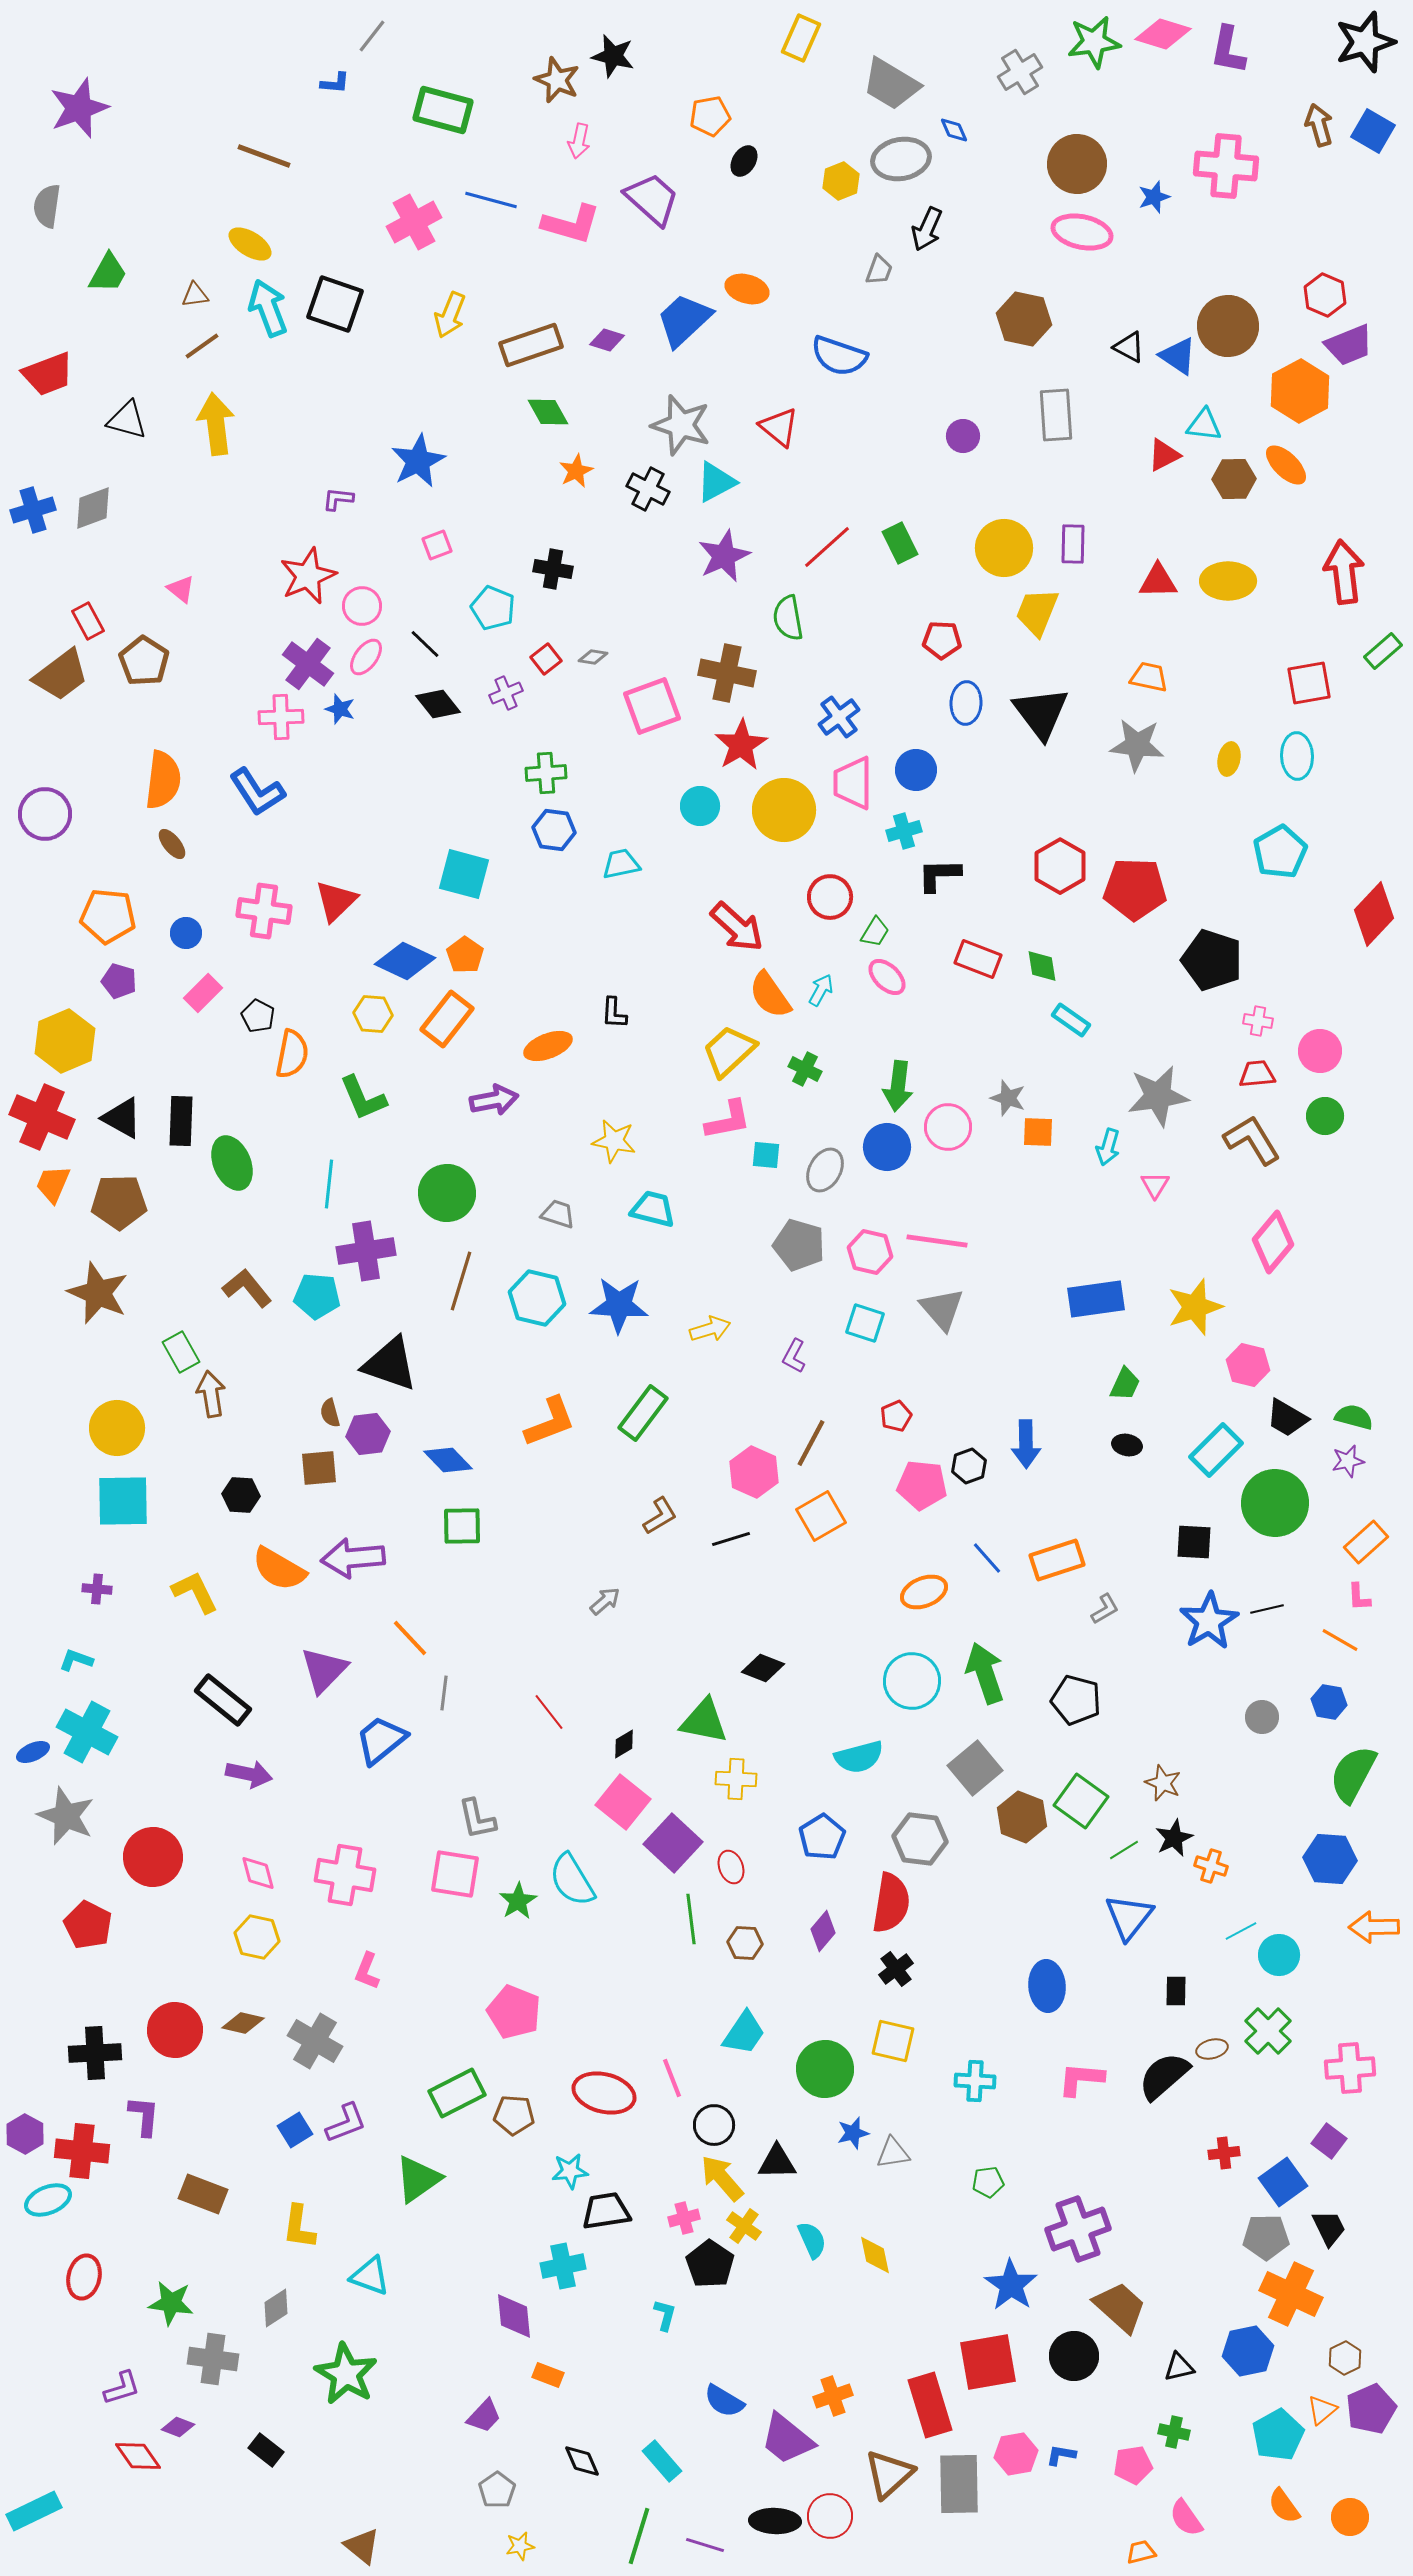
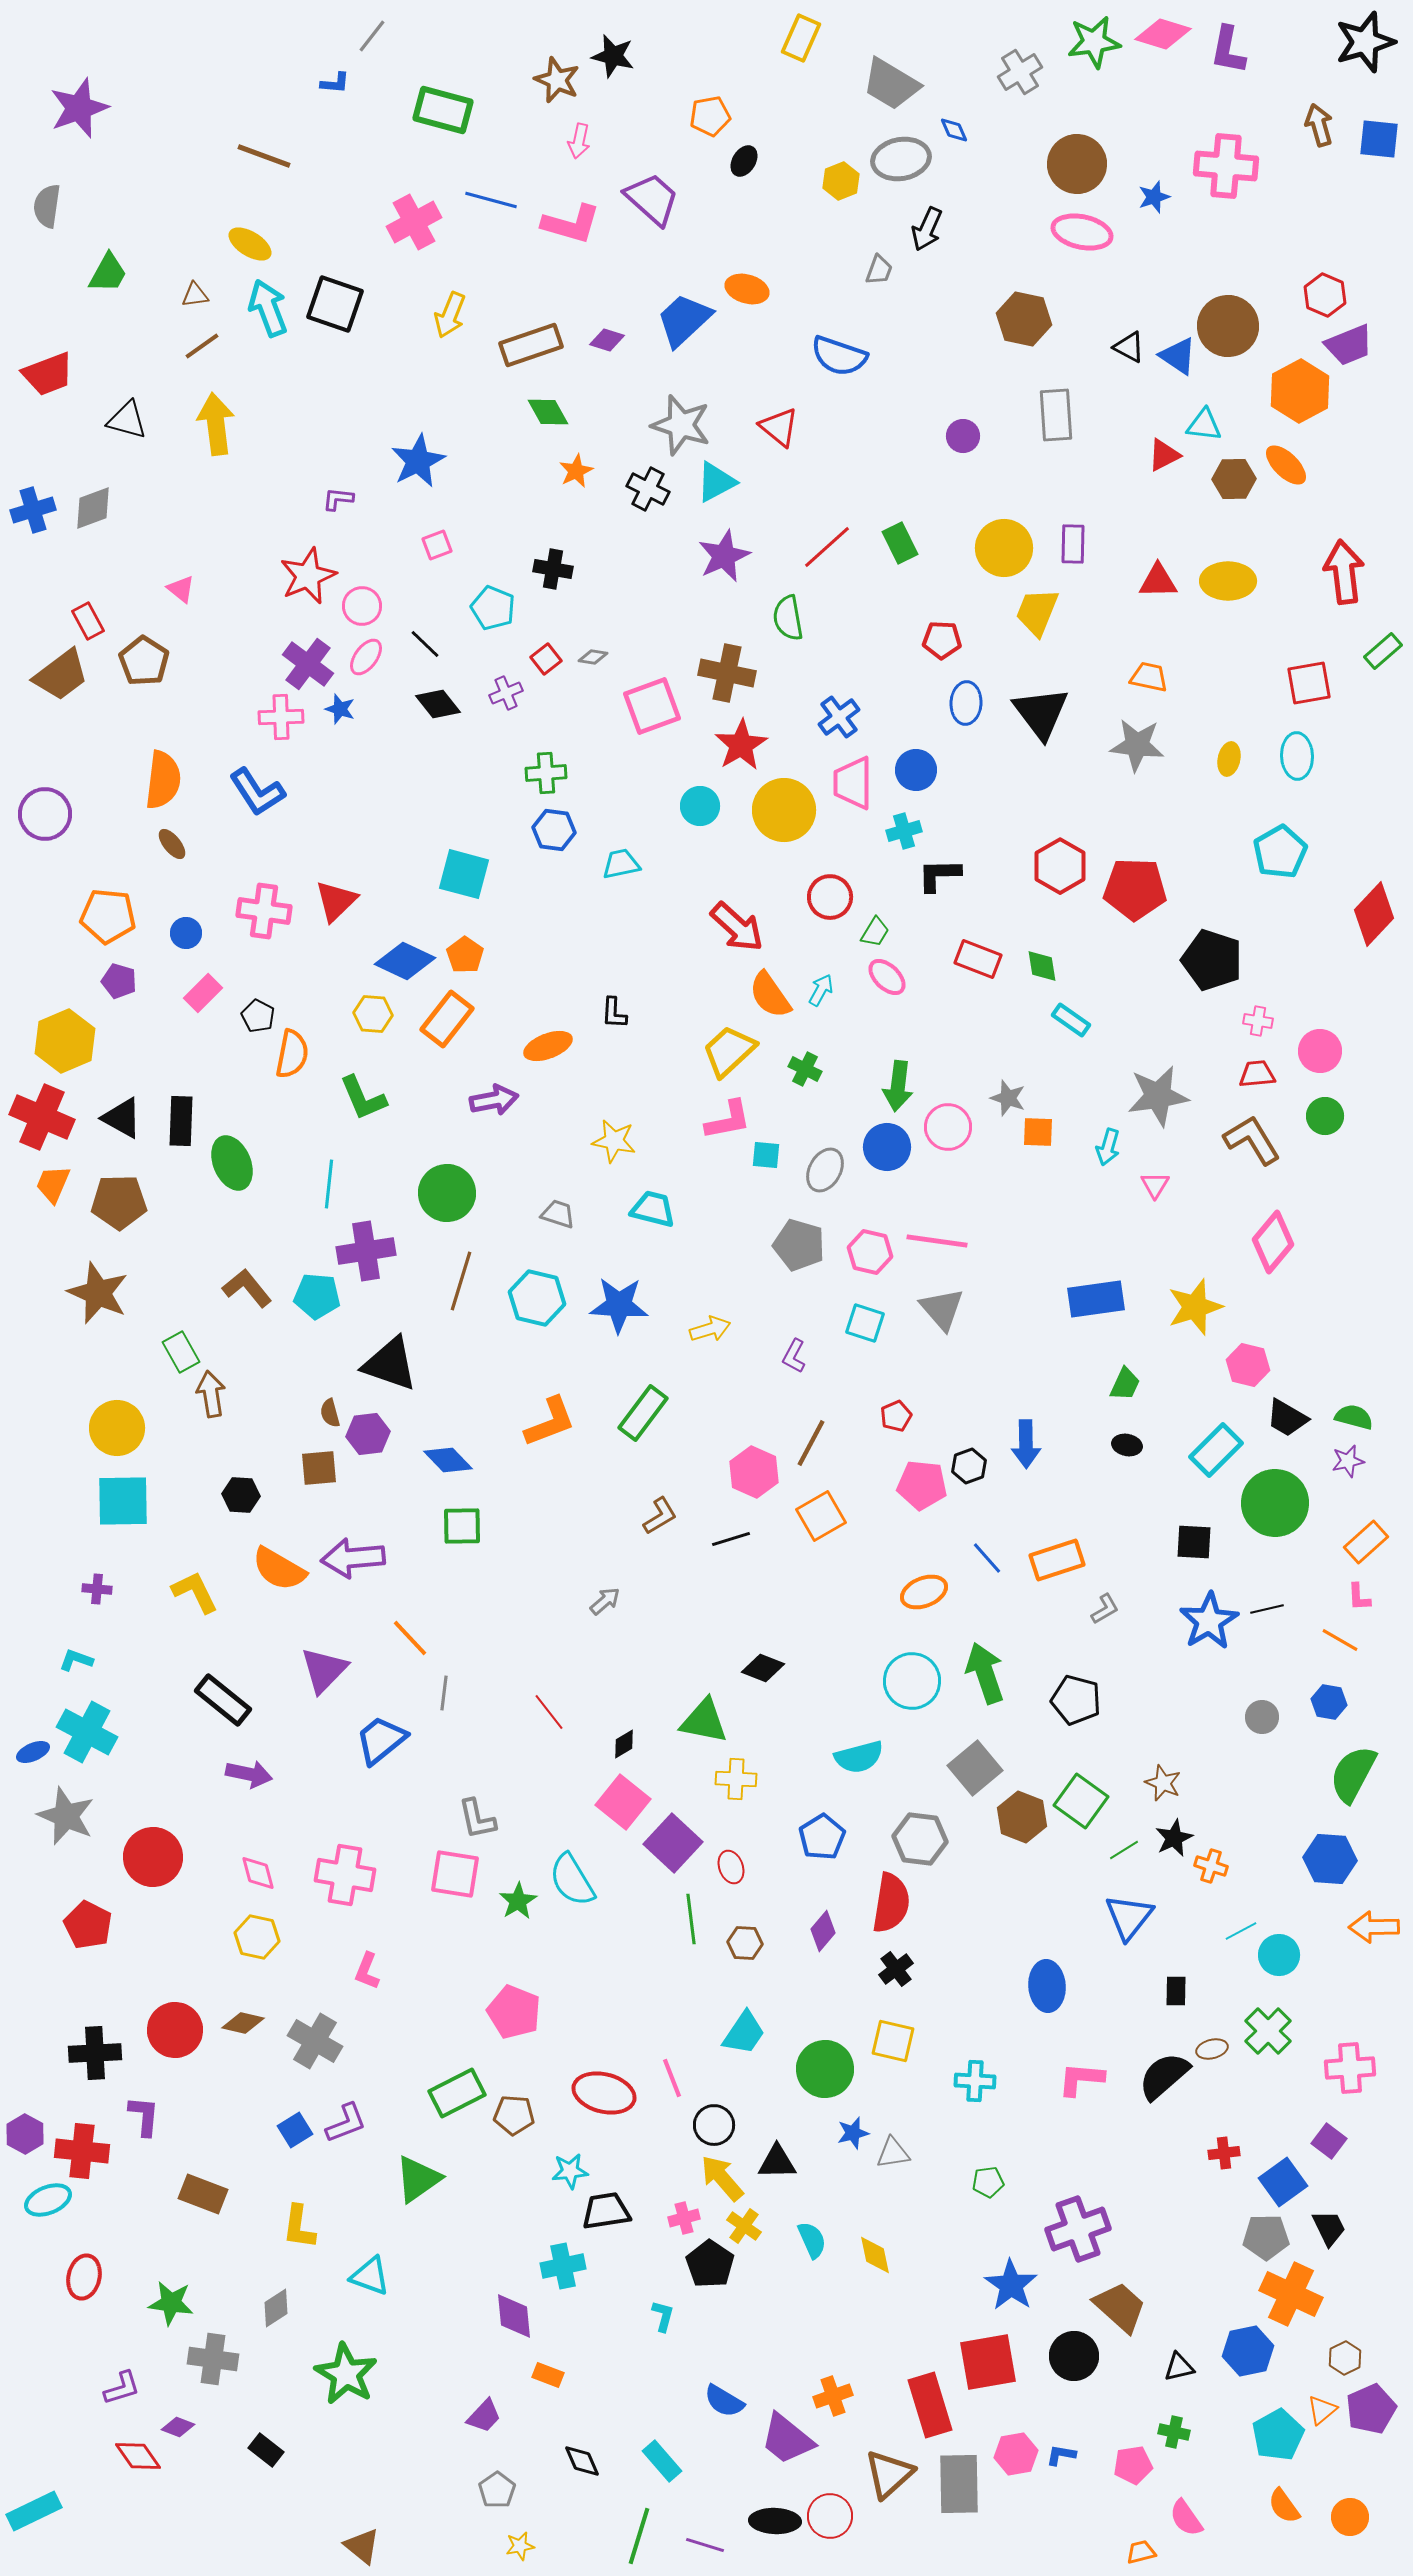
blue square at (1373, 131): moved 6 px right, 8 px down; rotated 24 degrees counterclockwise
cyan L-shape at (665, 2315): moved 2 px left, 1 px down
